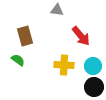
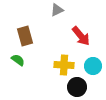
gray triangle: rotated 32 degrees counterclockwise
black circle: moved 17 px left
